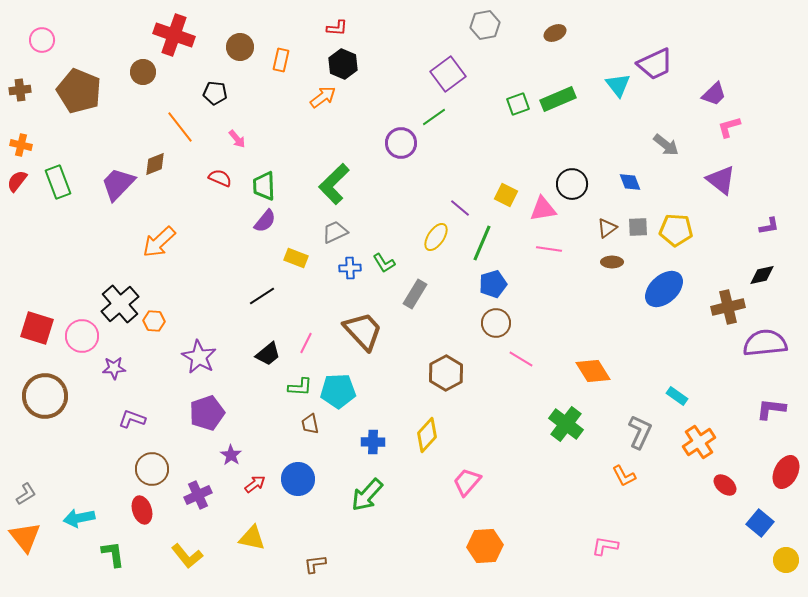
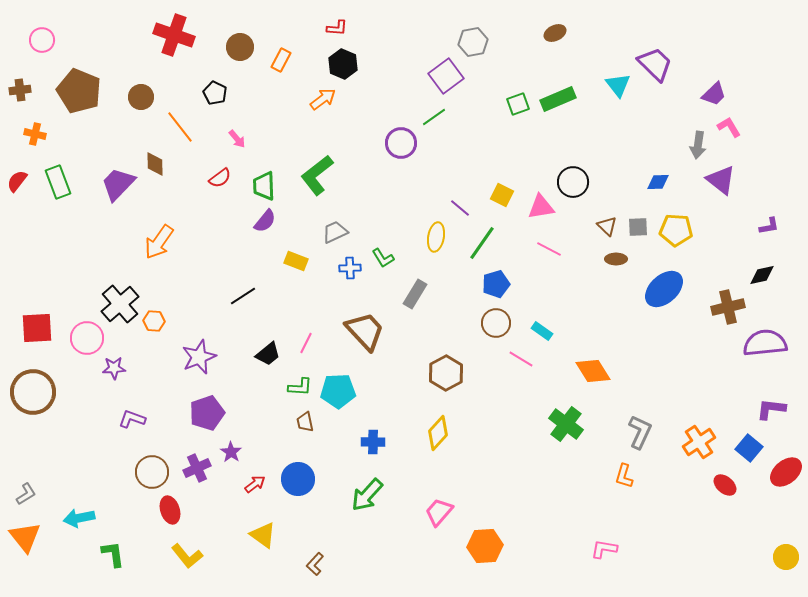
gray hexagon at (485, 25): moved 12 px left, 17 px down
orange rectangle at (281, 60): rotated 15 degrees clockwise
purple trapezoid at (655, 64): rotated 111 degrees counterclockwise
brown circle at (143, 72): moved 2 px left, 25 px down
purple square at (448, 74): moved 2 px left, 2 px down
black pentagon at (215, 93): rotated 20 degrees clockwise
orange arrow at (323, 97): moved 2 px down
pink L-shape at (729, 127): rotated 75 degrees clockwise
orange cross at (21, 145): moved 14 px right, 11 px up
gray arrow at (666, 145): moved 32 px right; rotated 60 degrees clockwise
brown diamond at (155, 164): rotated 70 degrees counterclockwise
red semicircle at (220, 178): rotated 120 degrees clockwise
blue diamond at (630, 182): moved 28 px right; rotated 70 degrees counterclockwise
green L-shape at (334, 184): moved 17 px left, 9 px up; rotated 6 degrees clockwise
black circle at (572, 184): moved 1 px right, 2 px up
yellow square at (506, 195): moved 4 px left
pink triangle at (543, 209): moved 2 px left, 2 px up
brown triangle at (607, 228): moved 2 px up; rotated 40 degrees counterclockwise
yellow ellipse at (436, 237): rotated 24 degrees counterclockwise
orange arrow at (159, 242): rotated 12 degrees counterclockwise
green line at (482, 243): rotated 12 degrees clockwise
pink line at (549, 249): rotated 20 degrees clockwise
yellow rectangle at (296, 258): moved 3 px down
brown ellipse at (612, 262): moved 4 px right, 3 px up
green L-shape at (384, 263): moved 1 px left, 5 px up
blue pentagon at (493, 284): moved 3 px right
black line at (262, 296): moved 19 px left
red square at (37, 328): rotated 20 degrees counterclockwise
brown trapezoid at (363, 331): moved 2 px right
pink circle at (82, 336): moved 5 px right, 2 px down
purple star at (199, 357): rotated 20 degrees clockwise
brown circle at (45, 396): moved 12 px left, 4 px up
cyan rectangle at (677, 396): moved 135 px left, 65 px up
brown trapezoid at (310, 424): moved 5 px left, 2 px up
yellow diamond at (427, 435): moved 11 px right, 2 px up
purple star at (231, 455): moved 3 px up
brown circle at (152, 469): moved 3 px down
red ellipse at (786, 472): rotated 24 degrees clockwise
orange L-shape at (624, 476): rotated 45 degrees clockwise
pink trapezoid at (467, 482): moved 28 px left, 30 px down
purple cross at (198, 495): moved 1 px left, 27 px up
red ellipse at (142, 510): moved 28 px right
blue square at (760, 523): moved 11 px left, 75 px up
yellow triangle at (252, 538): moved 11 px right, 3 px up; rotated 24 degrees clockwise
pink L-shape at (605, 546): moved 1 px left, 3 px down
yellow circle at (786, 560): moved 3 px up
brown L-shape at (315, 564): rotated 40 degrees counterclockwise
